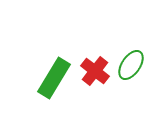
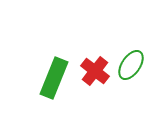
green rectangle: rotated 9 degrees counterclockwise
